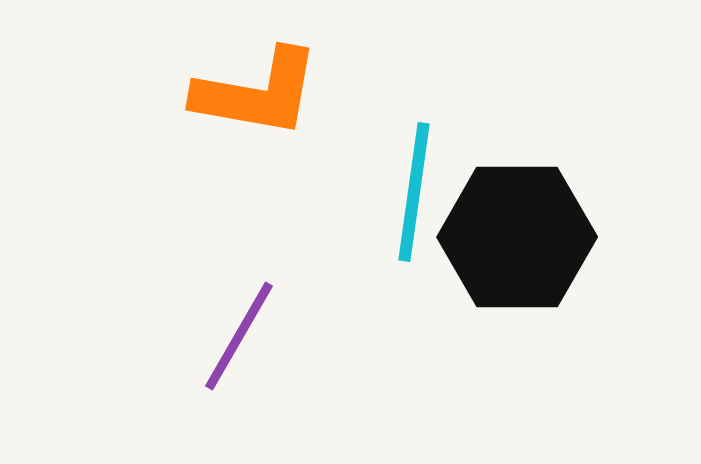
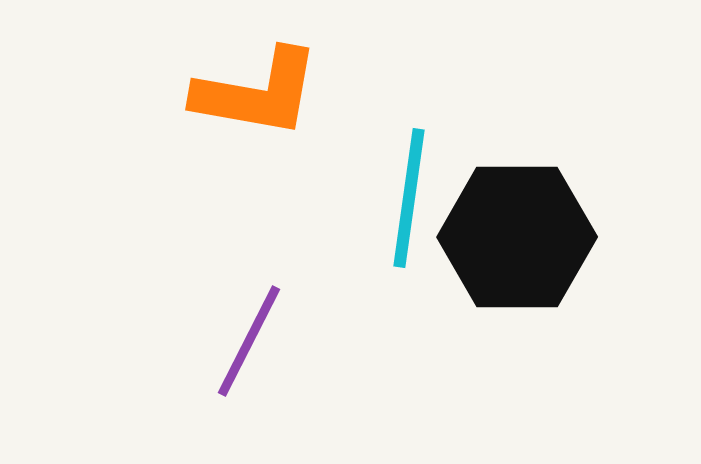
cyan line: moved 5 px left, 6 px down
purple line: moved 10 px right, 5 px down; rotated 3 degrees counterclockwise
